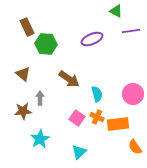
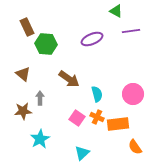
cyan triangle: moved 3 px right, 1 px down
